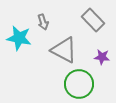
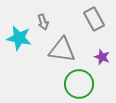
gray rectangle: moved 1 px right, 1 px up; rotated 15 degrees clockwise
gray triangle: moved 2 px left; rotated 20 degrees counterclockwise
purple star: rotated 14 degrees clockwise
